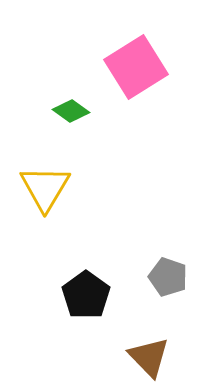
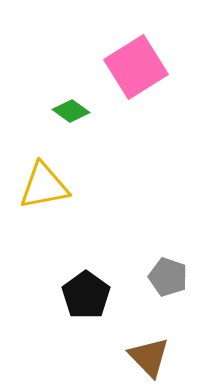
yellow triangle: moved 1 px left, 2 px up; rotated 48 degrees clockwise
